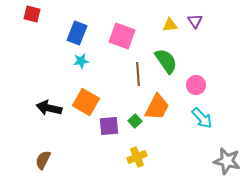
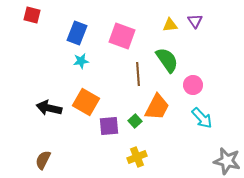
red square: moved 1 px down
green semicircle: moved 1 px right, 1 px up
pink circle: moved 3 px left
